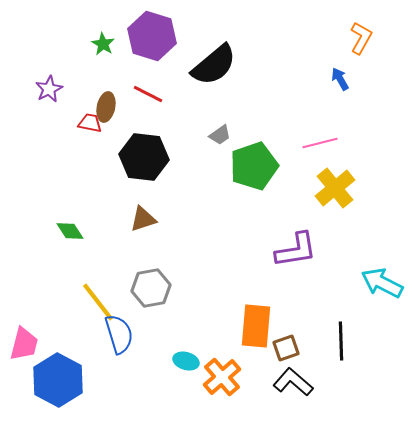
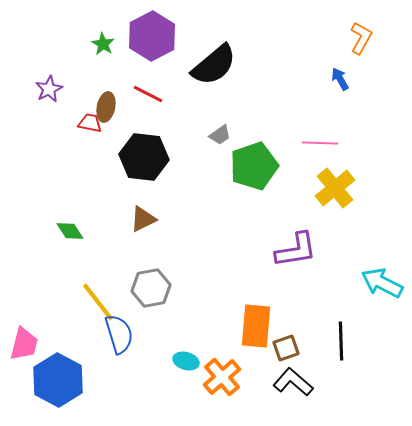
purple hexagon: rotated 15 degrees clockwise
pink line: rotated 16 degrees clockwise
brown triangle: rotated 8 degrees counterclockwise
